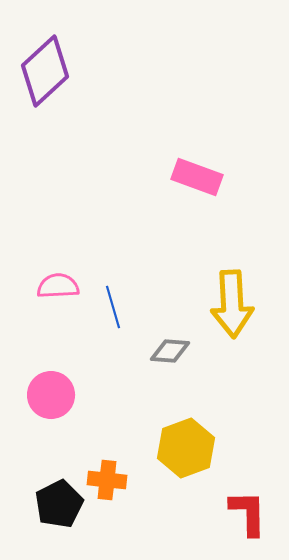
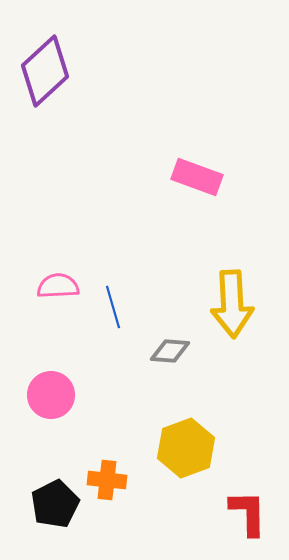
black pentagon: moved 4 px left
